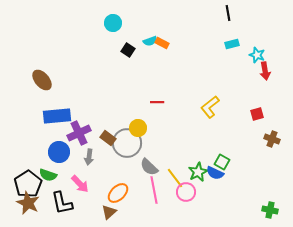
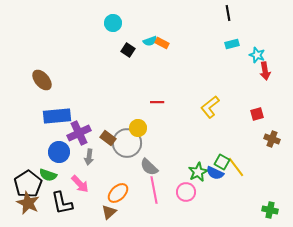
yellow line: moved 61 px right, 11 px up
